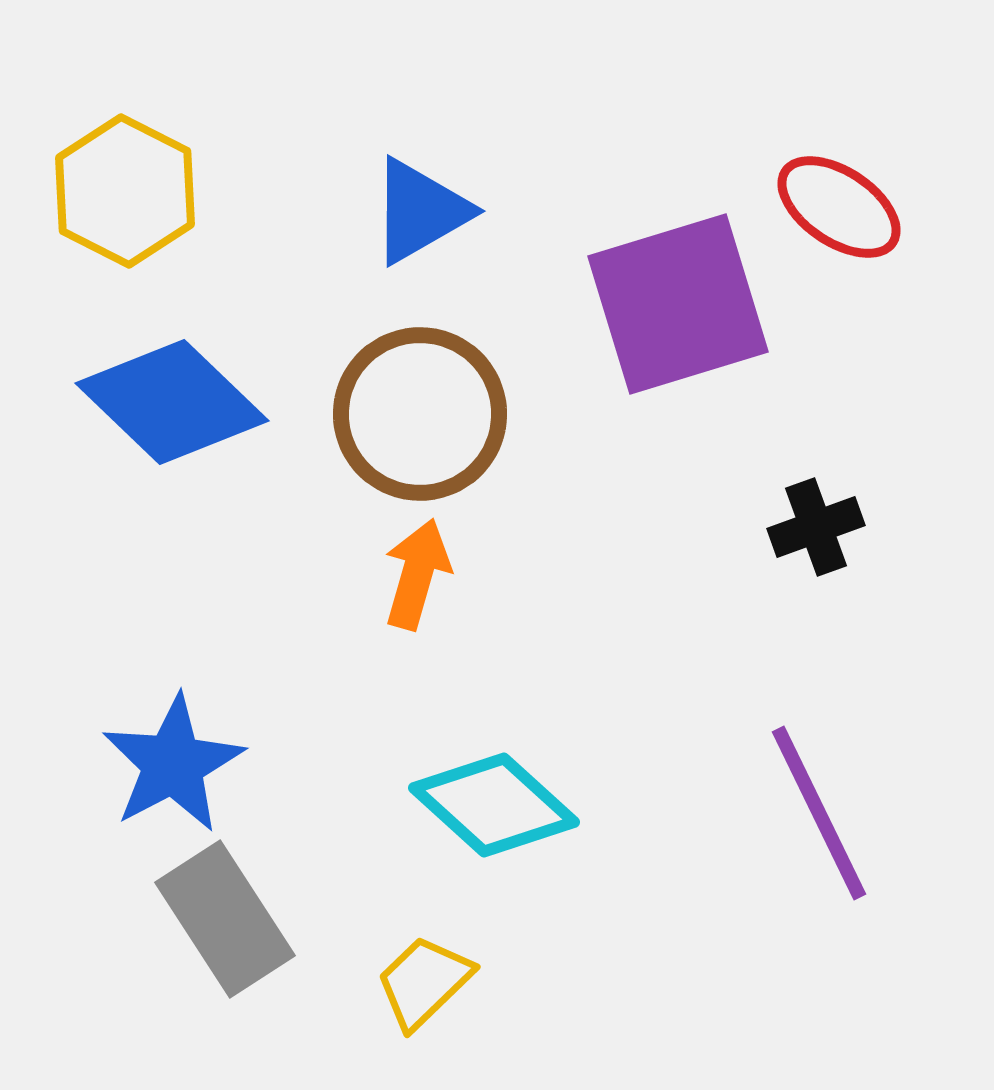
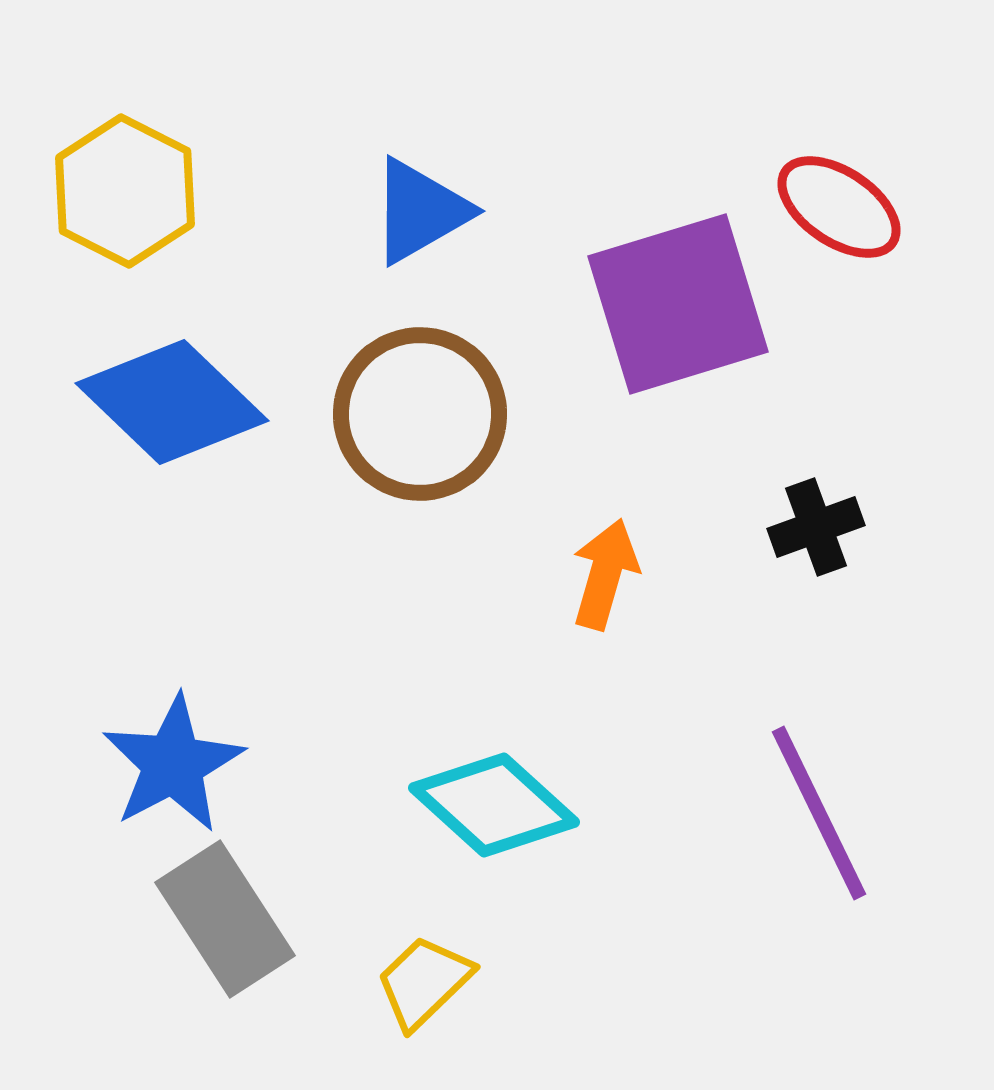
orange arrow: moved 188 px right
